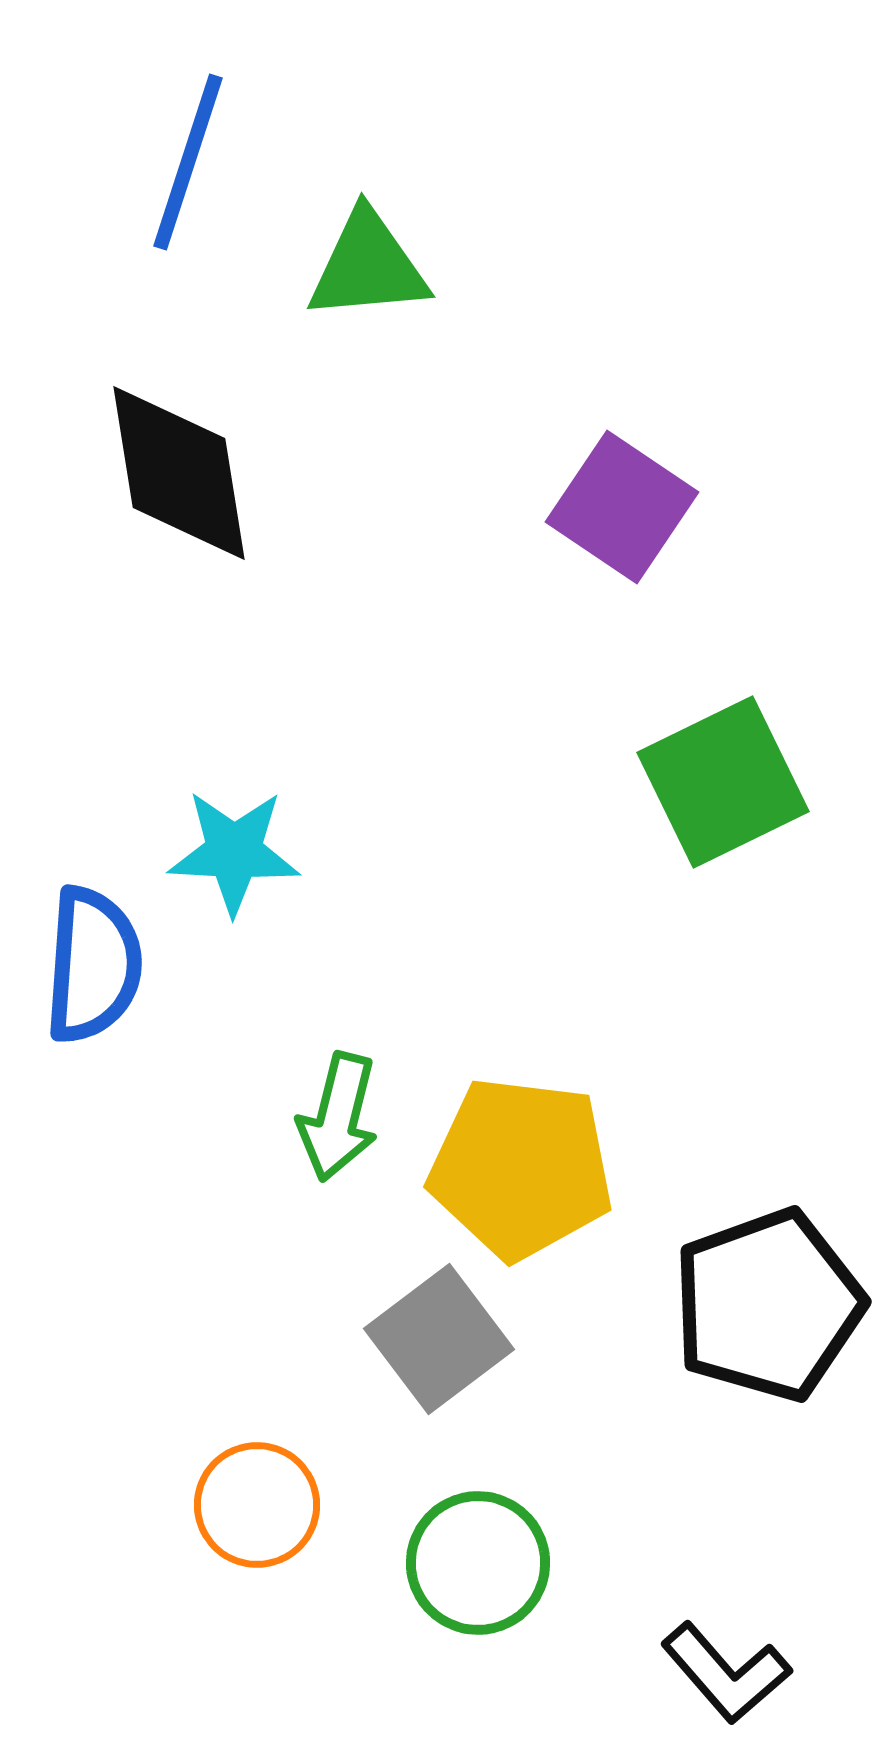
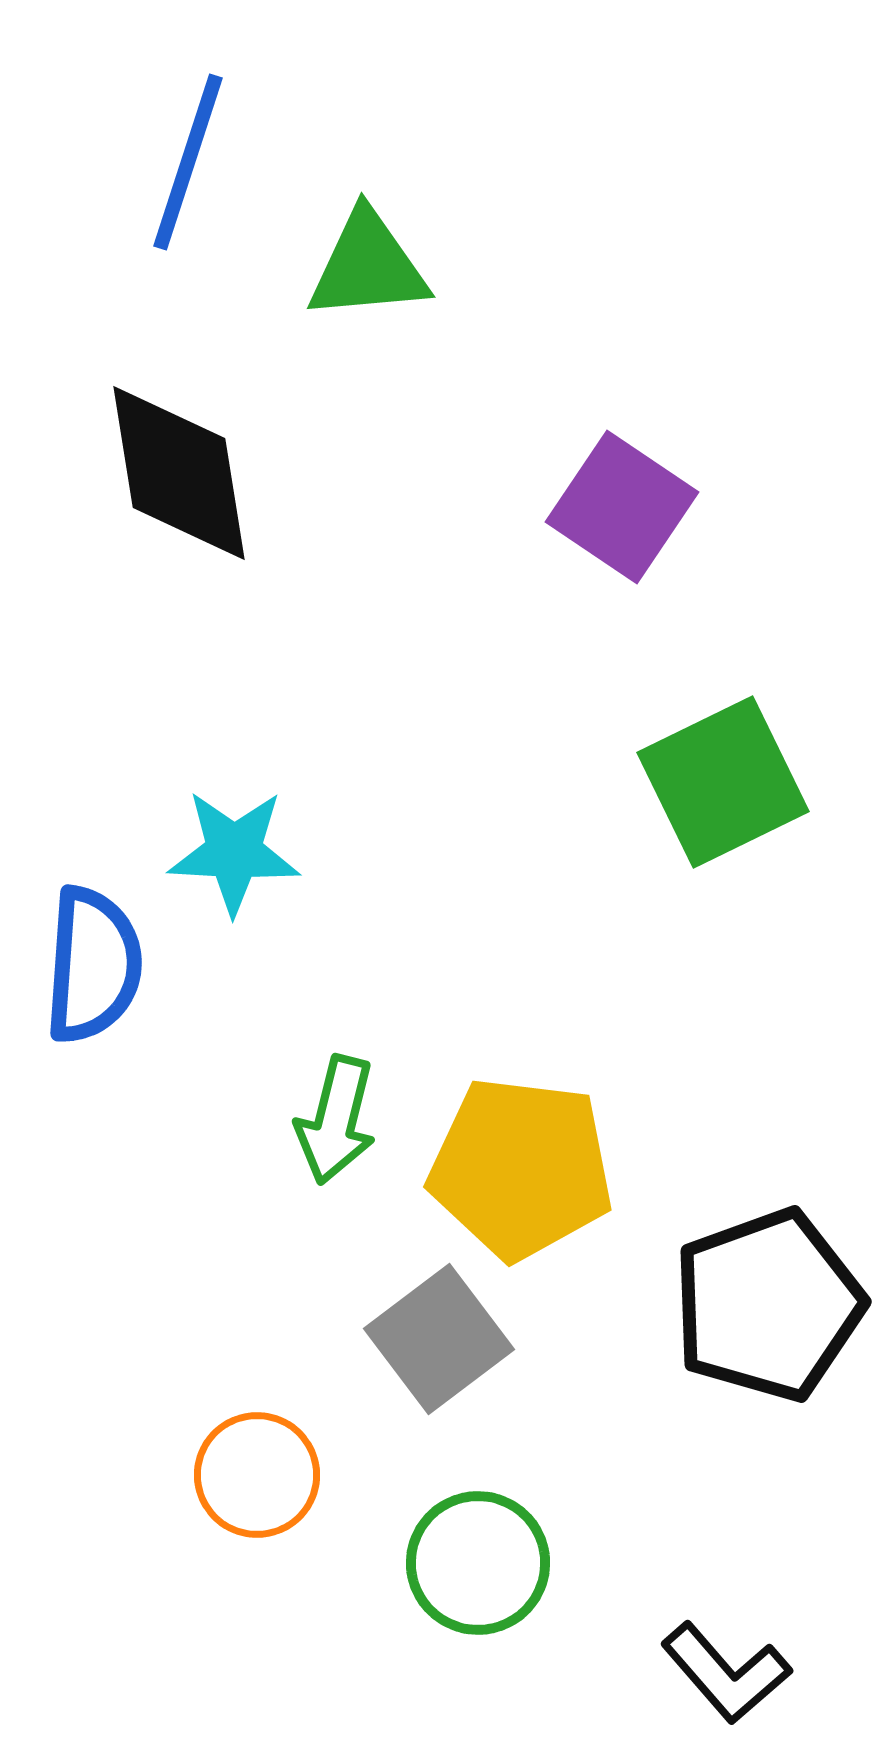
green arrow: moved 2 px left, 3 px down
orange circle: moved 30 px up
